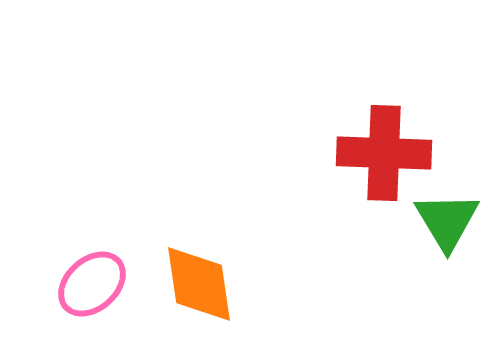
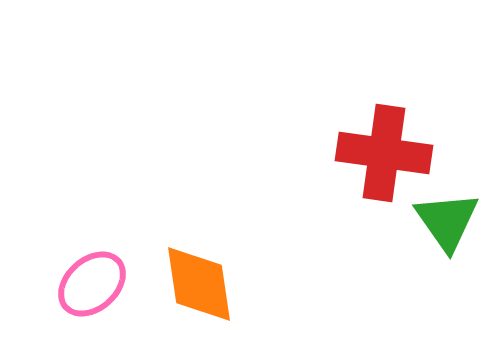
red cross: rotated 6 degrees clockwise
green triangle: rotated 4 degrees counterclockwise
